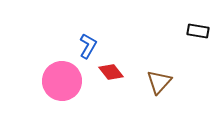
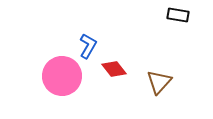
black rectangle: moved 20 px left, 16 px up
red diamond: moved 3 px right, 3 px up
pink circle: moved 5 px up
